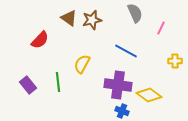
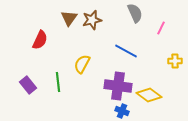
brown triangle: rotated 30 degrees clockwise
red semicircle: rotated 18 degrees counterclockwise
purple cross: moved 1 px down
